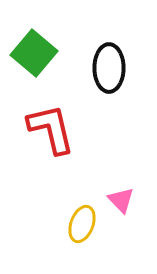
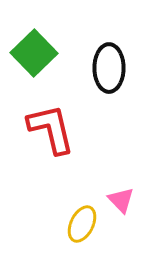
green square: rotated 6 degrees clockwise
yellow ellipse: rotated 6 degrees clockwise
